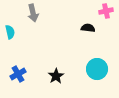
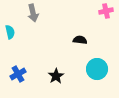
black semicircle: moved 8 px left, 12 px down
